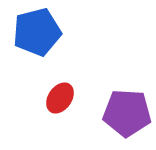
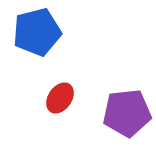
purple pentagon: rotated 9 degrees counterclockwise
